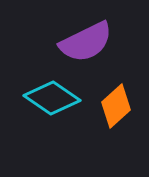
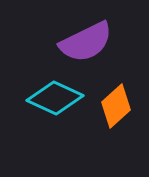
cyan diamond: moved 3 px right; rotated 10 degrees counterclockwise
